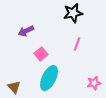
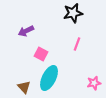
pink square: rotated 24 degrees counterclockwise
brown triangle: moved 10 px right
